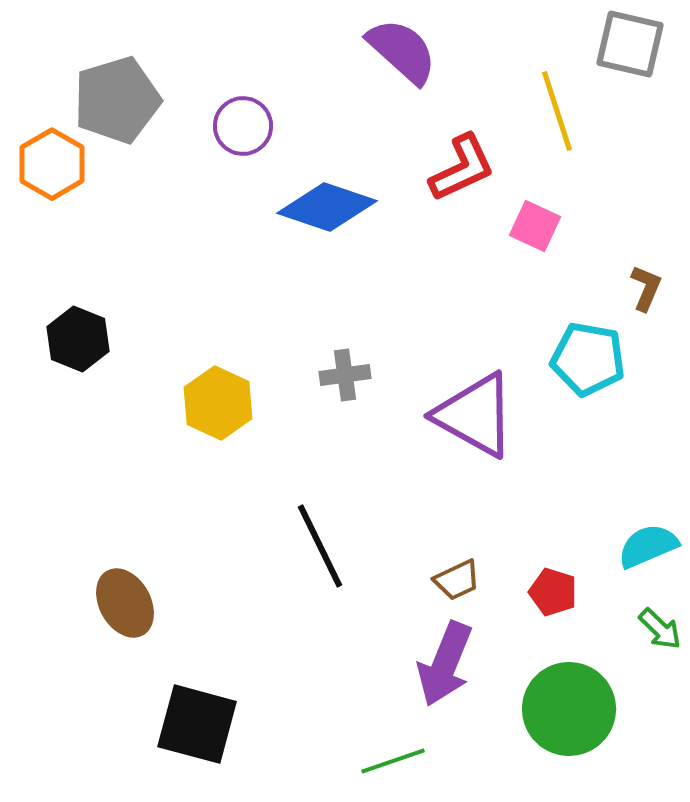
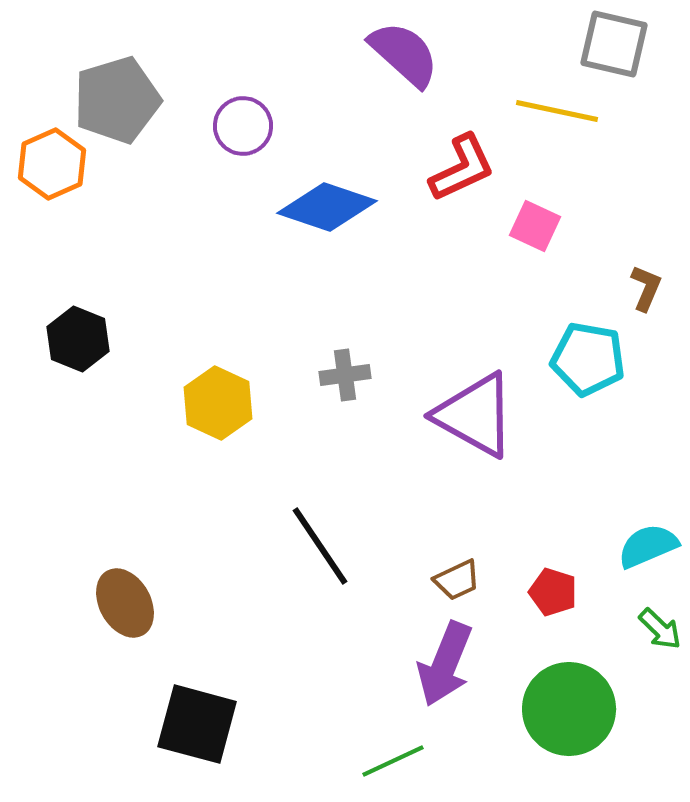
gray square: moved 16 px left
purple semicircle: moved 2 px right, 3 px down
yellow line: rotated 60 degrees counterclockwise
orange hexagon: rotated 6 degrees clockwise
black line: rotated 8 degrees counterclockwise
green line: rotated 6 degrees counterclockwise
